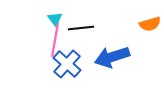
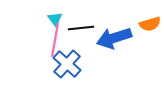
blue arrow: moved 2 px right, 19 px up
